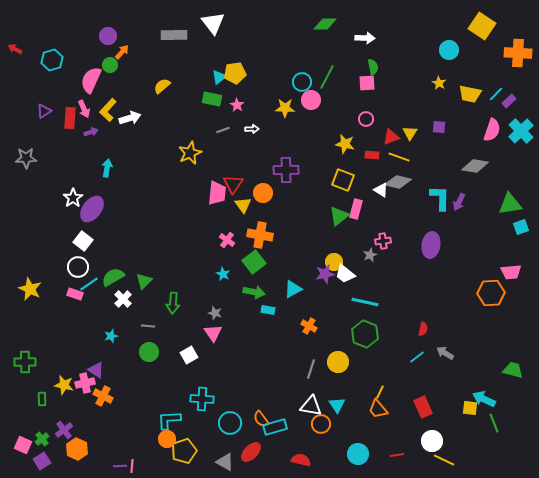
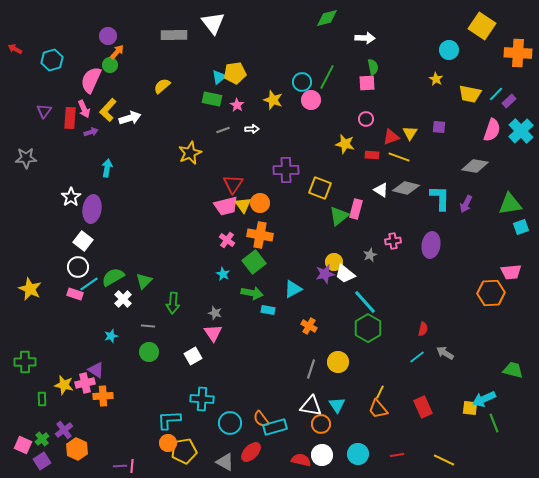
green diamond at (325, 24): moved 2 px right, 6 px up; rotated 15 degrees counterclockwise
orange arrow at (122, 52): moved 5 px left
yellow star at (439, 83): moved 3 px left, 4 px up
yellow star at (285, 108): moved 12 px left, 8 px up; rotated 18 degrees clockwise
purple triangle at (44, 111): rotated 21 degrees counterclockwise
yellow square at (343, 180): moved 23 px left, 8 px down
gray diamond at (398, 182): moved 8 px right, 6 px down
pink trapezoid at (217, 193): moved 9 px right, 13 px down; rotated 70 degrees clockwise
orange circle at (263, 193): moved 3 px left, 10 px down
white star at (73, 198): moved 2 px left, 1 px up
purple arrow at (459, 202): moved 7 px right, 2 px down
purple ellipse at (92, 209): rotated 28 degrees counterclockwise
pink cross at (383, 241): moved 10 px right
green arrow at (254, 292): moved 2 px left, 1 px down
cyan line at (365, 302): rotated 36 degrees clockwise
green hexagon at (365, 334): moved 3 px right, 6 px up; rotated 8 degrees clockwise
white square at (189, 355): moved 4 px right, 1 px down
orange cross at (103, 396): rotated 30 degrees counterclockwise
cyan arrow at (484, 399): rotated 50 degrees counterclockwise
orange circle at (167, 439): moved 1 px right, 4 px down
white circle at (432, 441): moved 110 px left, 14 px down
yellow pentagon at (184, 451): rotated 10 degrees clockwise
